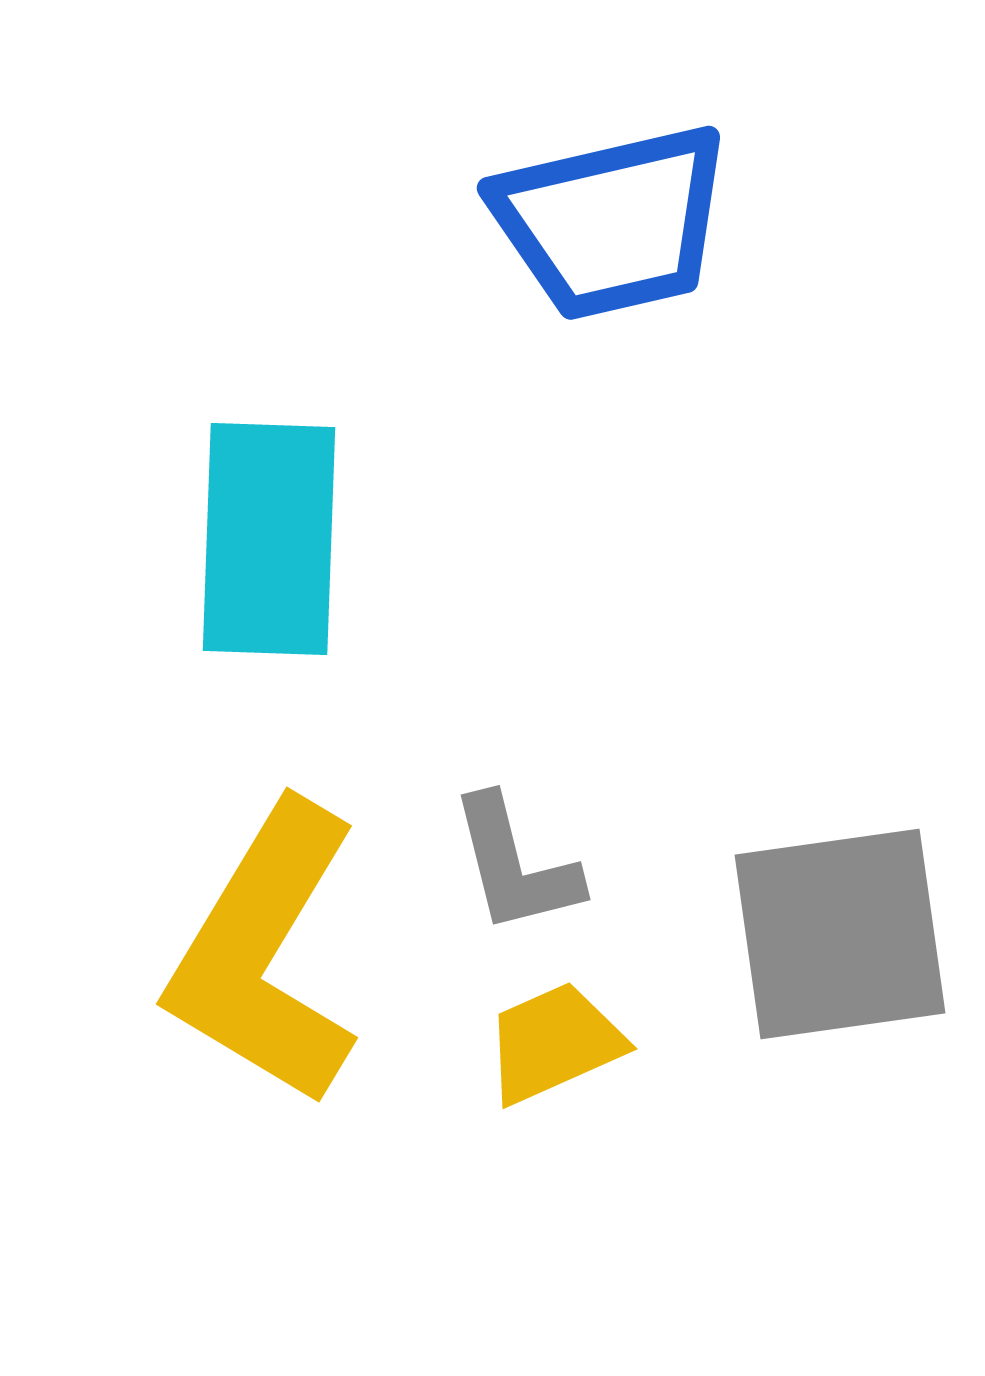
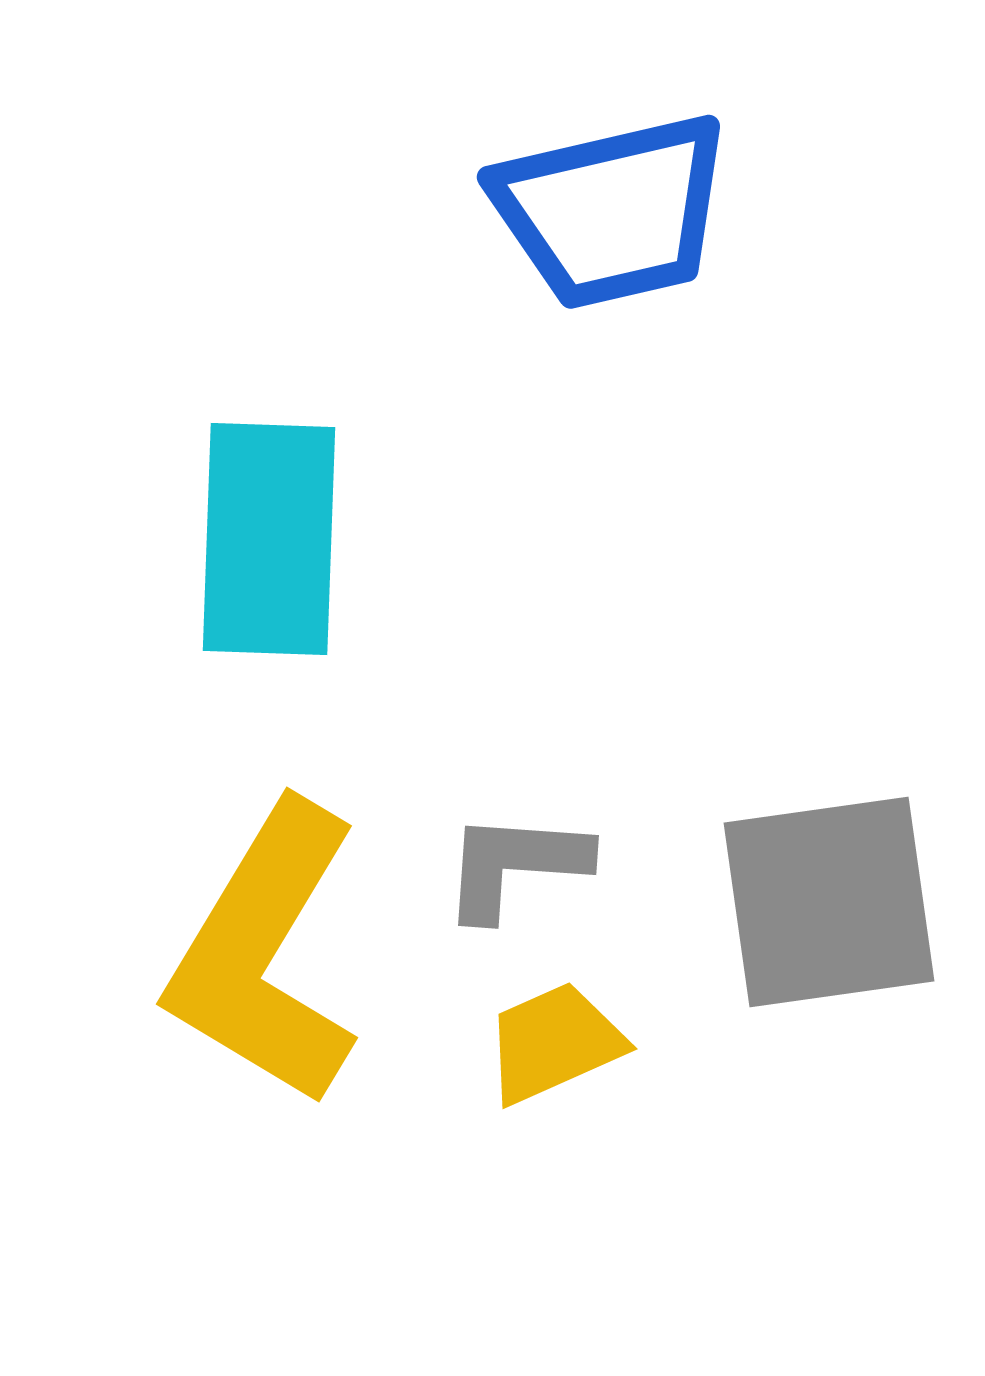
blue trapezoid: moved 11 px up
gray L-shape: rotated 108 degrees clockwise
gray square: moved 11 px left, 32 px up
